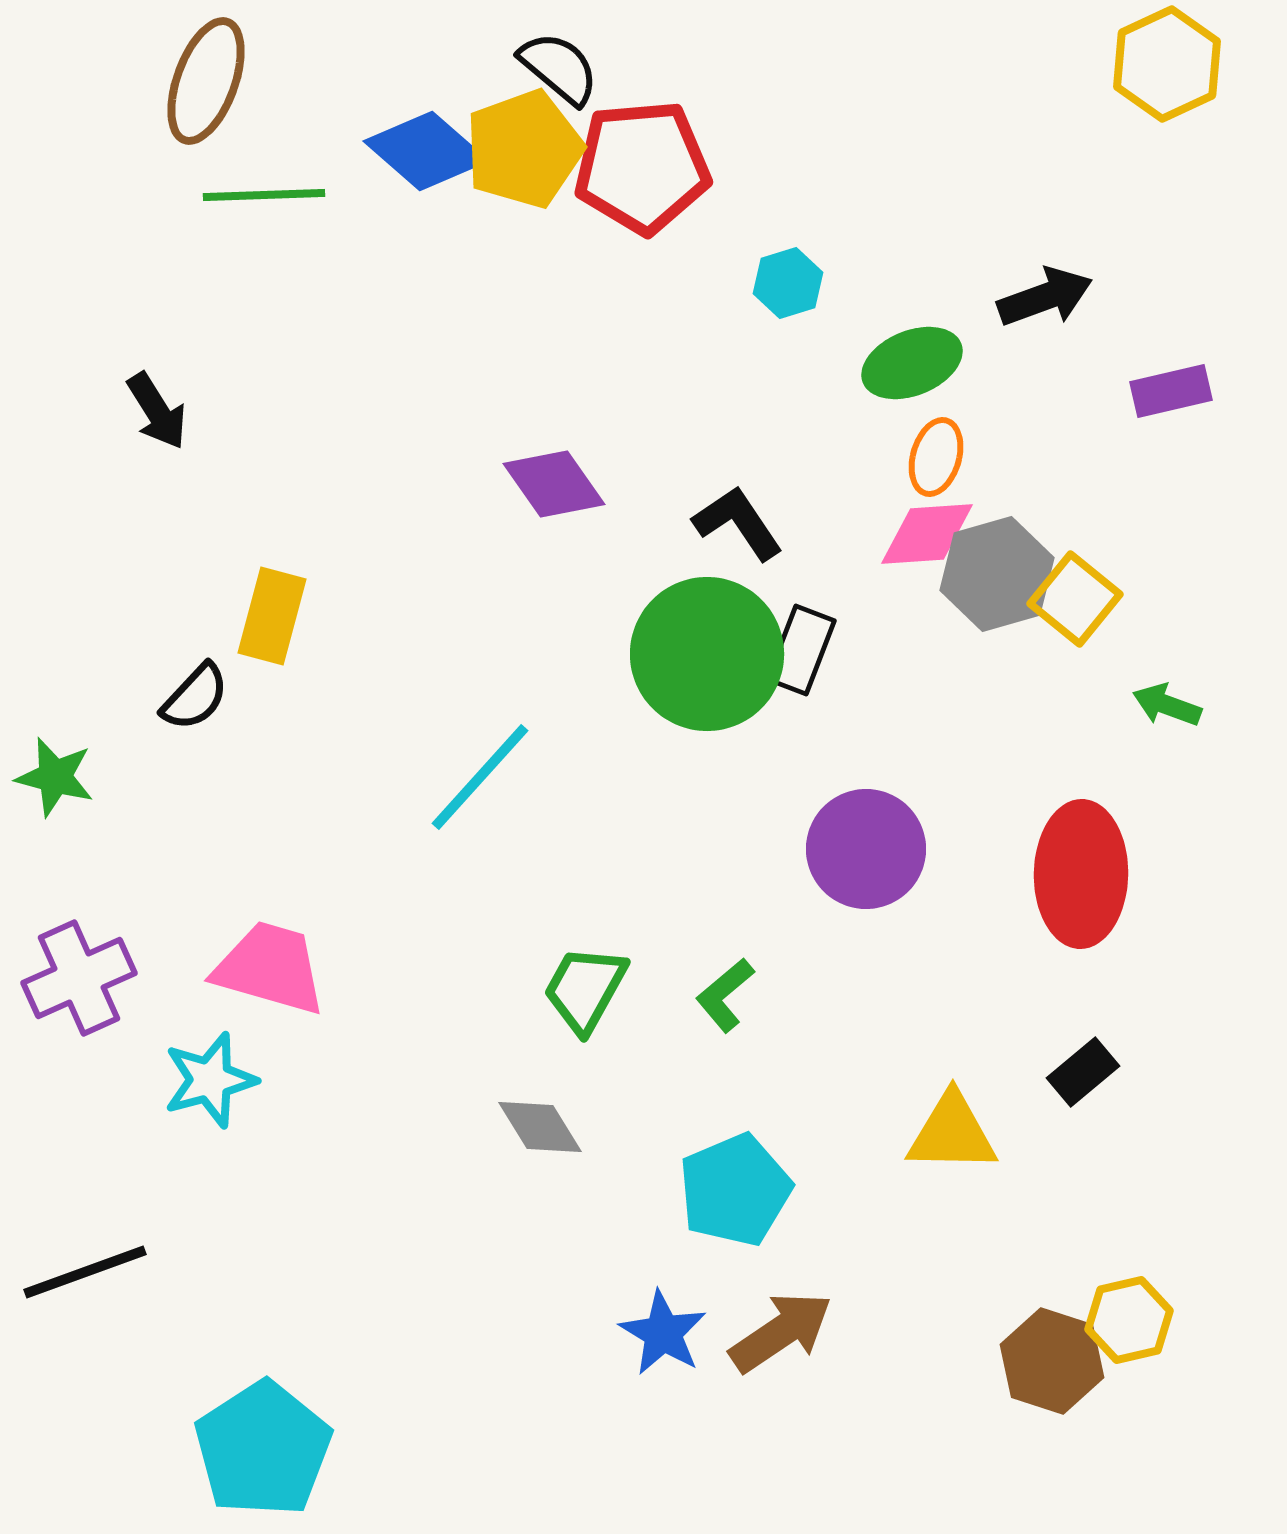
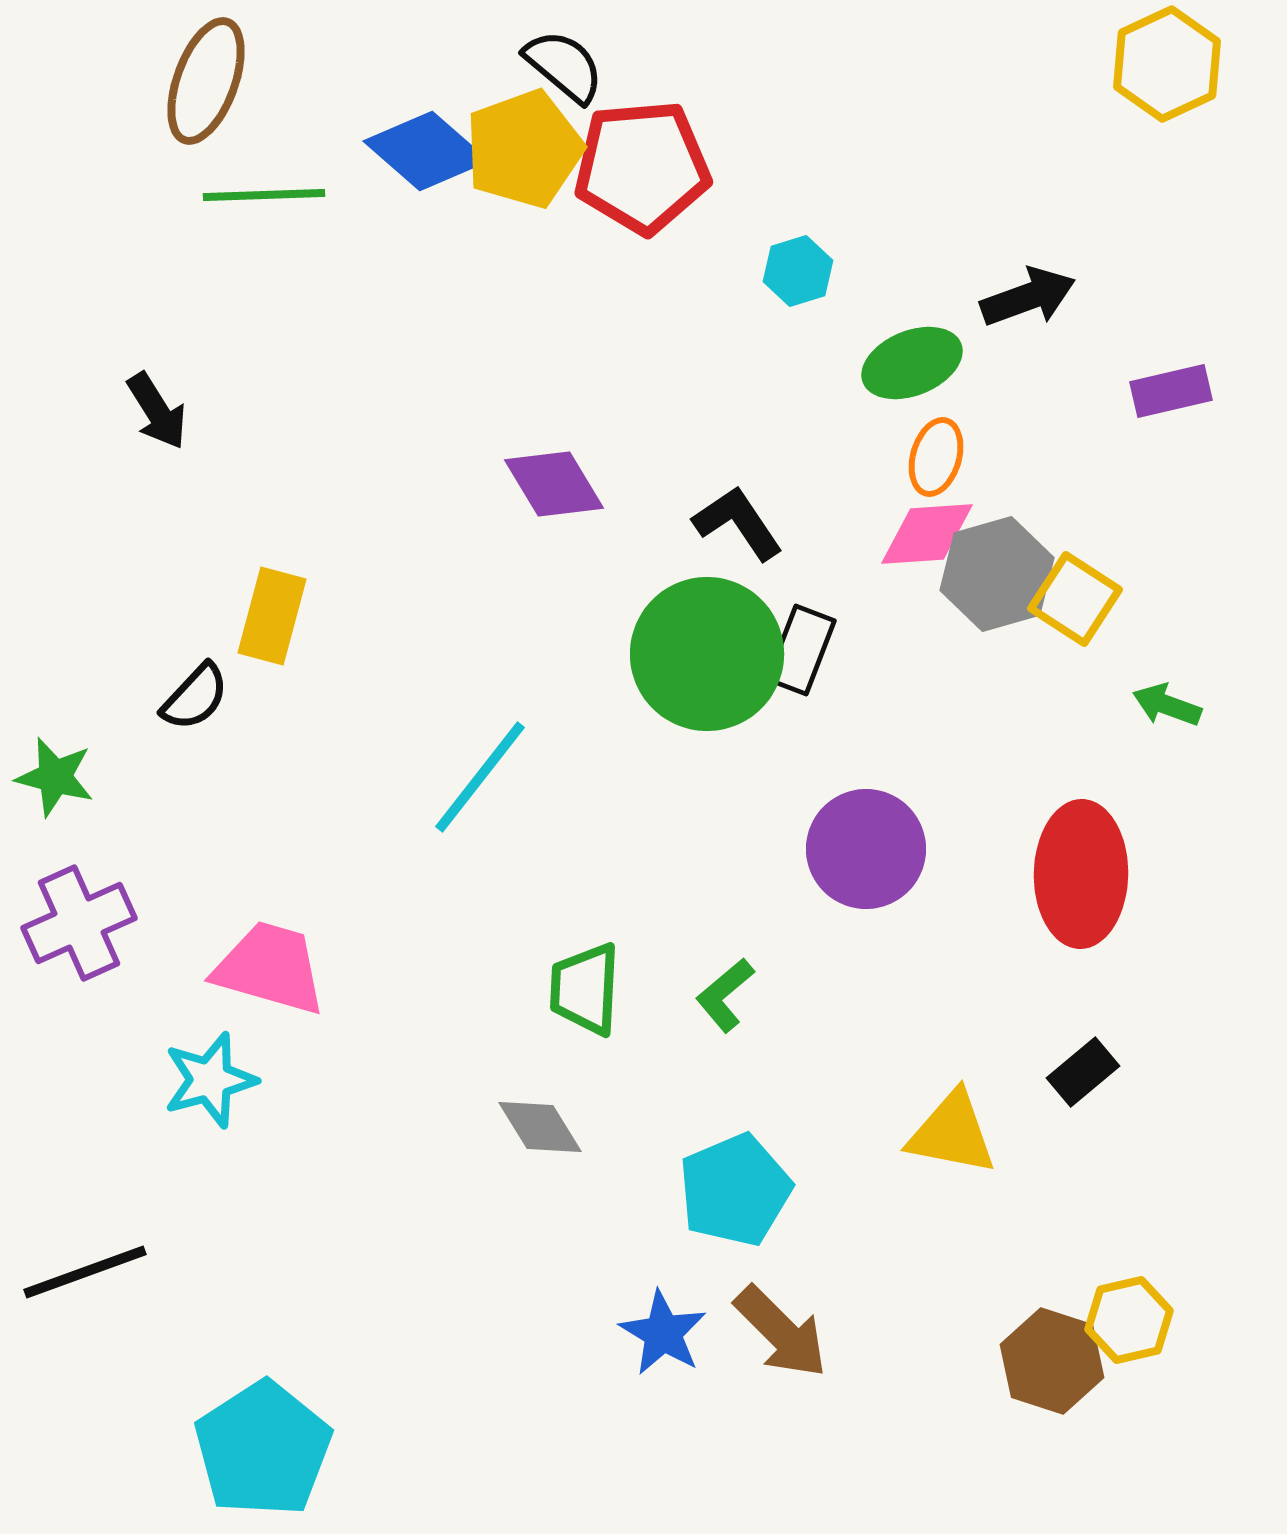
black semicircle at (559, 68): moved 5 px right, 2 px up
cyan hexagon at (788, 283): moved 10 px right, 12 px up
black arrow at (1045, 297): moved 17 px left
purple diamond at (554, 484): rotated 4 degrees clockwise
yellow square at (1075, 599): rotated 6 degrees counterclockwise
cyan line at (480, 777): rotated 4 degrees counterclockwise
purple cross at (79, 978): moved 55 px up
green trapezoid at (585, 989): rotated 26 degrees counterclockwise
yellow triangle at (952, 1133): rotated 10 degrees clockwise
brown arrow at (781, 1332): rotated 79 degrees clockwise
